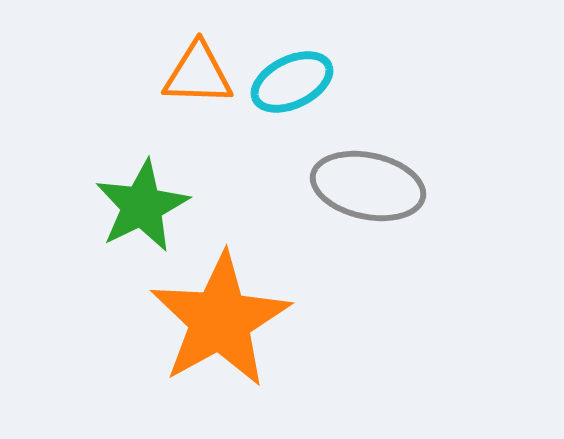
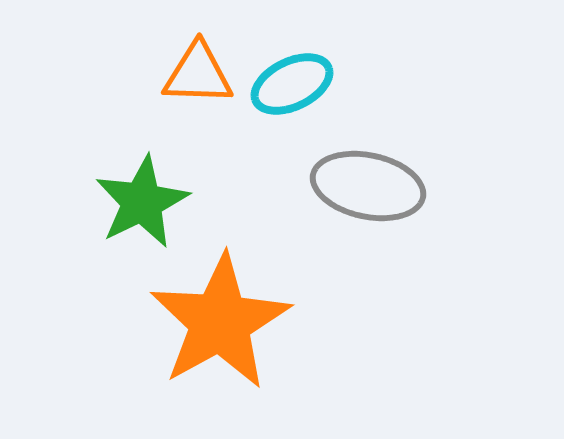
cyan ellipse: moved 2 px down
green star: moved 4 px up
orange star: moved 2 px down
